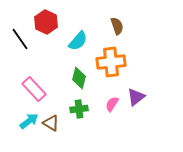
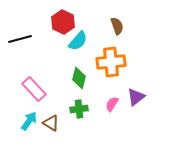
red hexagon: moved 17 px right
black line: rotated 70 degrees counterclockwise
cyan arrow: rotated 18 degrees counterclockwise
